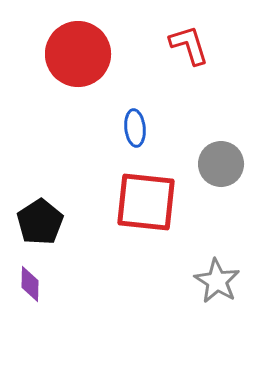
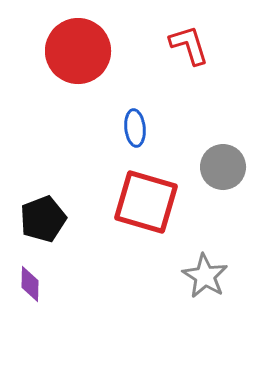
red circle: moved 3 px up
gray circle: moved 2 px right, 3 px down
red square: rotated 10 degrees clockwise
black pentagon: moved 3 px right, 3 px up; rotated 12 degrees clockwise
gray star: moved 12 px left, 5 px up
